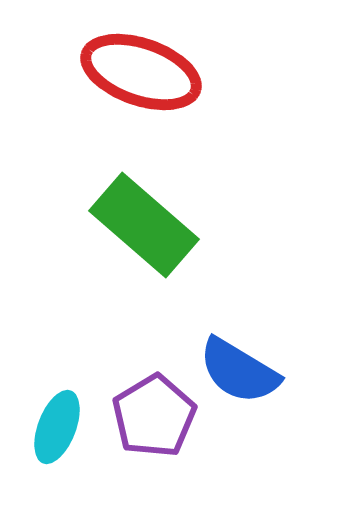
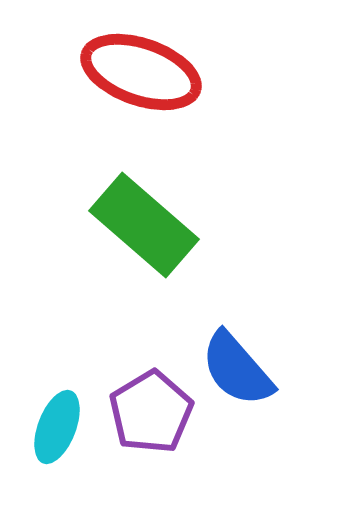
blue semicircle: moved 2 px left, 2 px up; rotated 18 degrees clockwise
purple pentagon: moved 3 px left, 4 px up
